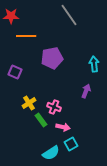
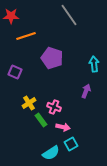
orange line: rotated 18 degrees counterclockwise
purple pentagon: rotated 30 degrees clockwise
